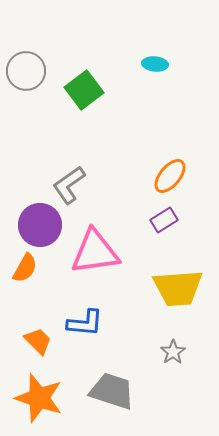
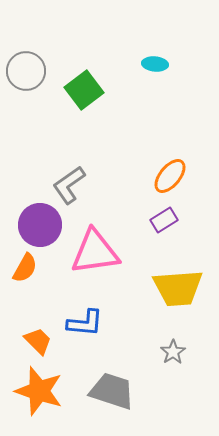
orange star: moved 7 px up
